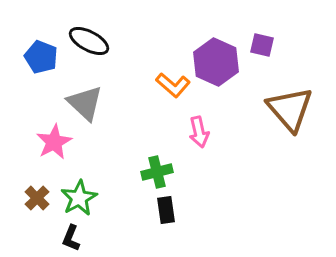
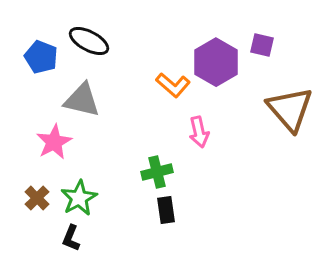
purple hexagon: rotated 6 degrees clockwise
gray triangle: moved 3 px left, 3 px up; rotated 30 degrees counterclockwise
